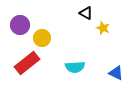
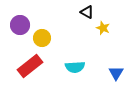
black triangle: moved 1 px right, 1 px up
red rectangle: moved 3 px right, 3 px down
blue triangle: rotated 35 degrees clockwise
